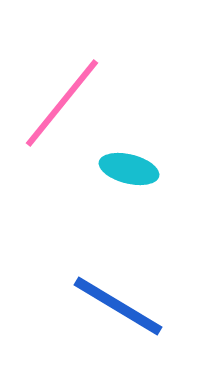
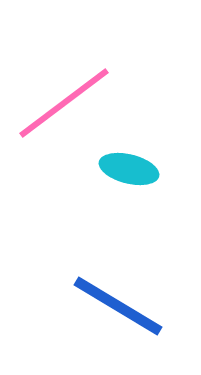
pink line: moved 2 px right; rotated 14 degrees clockwise
